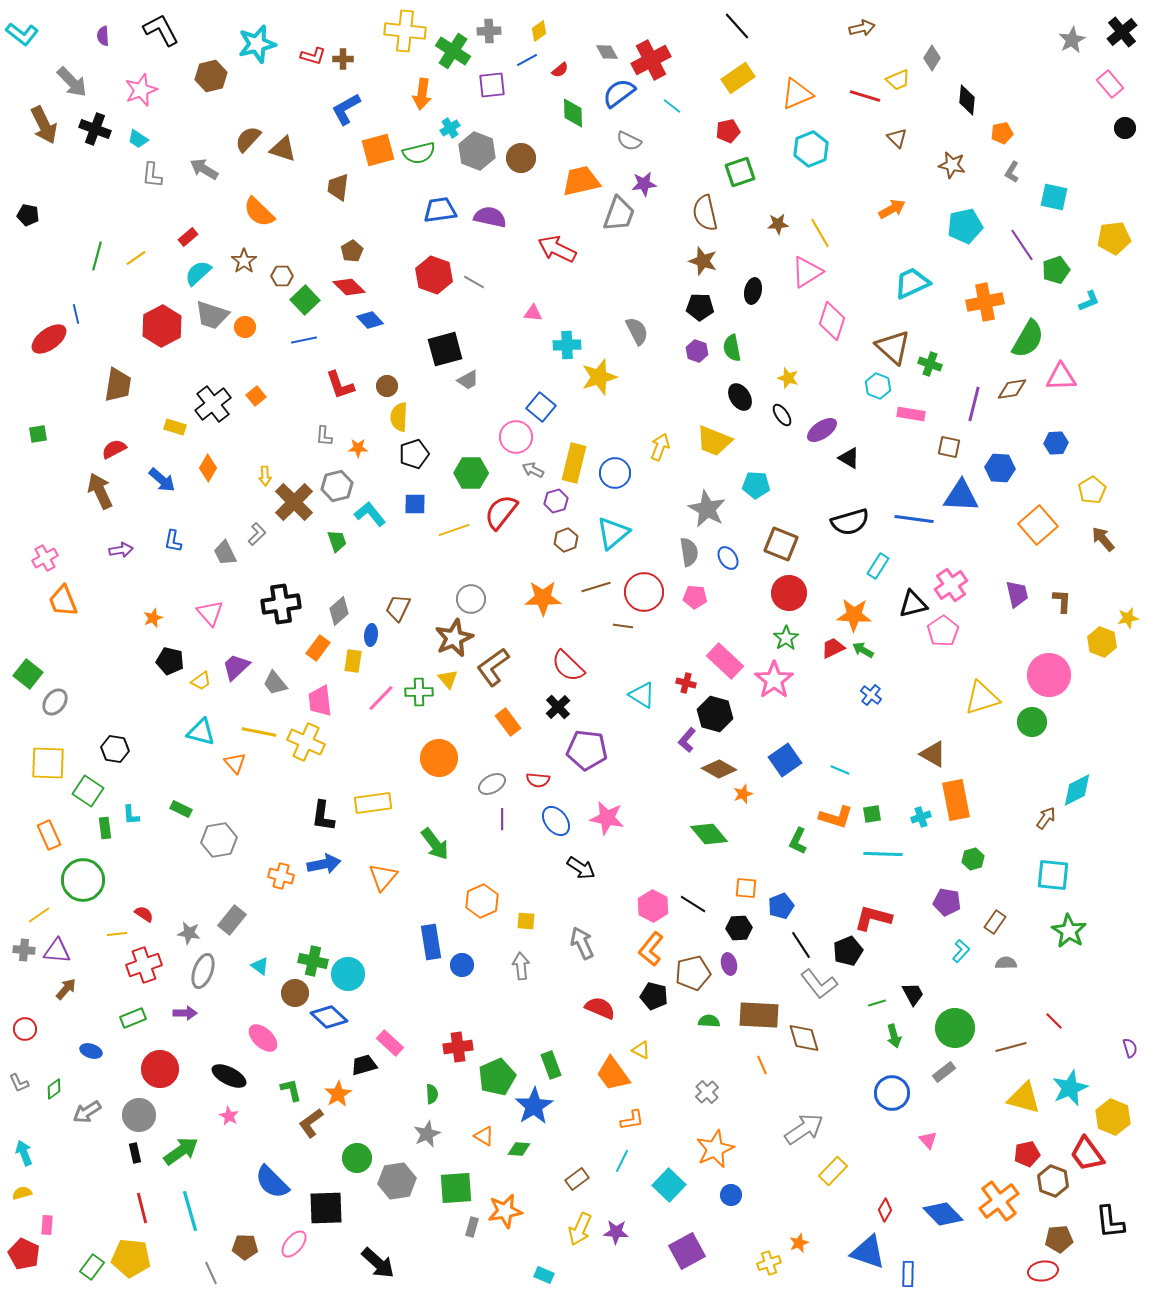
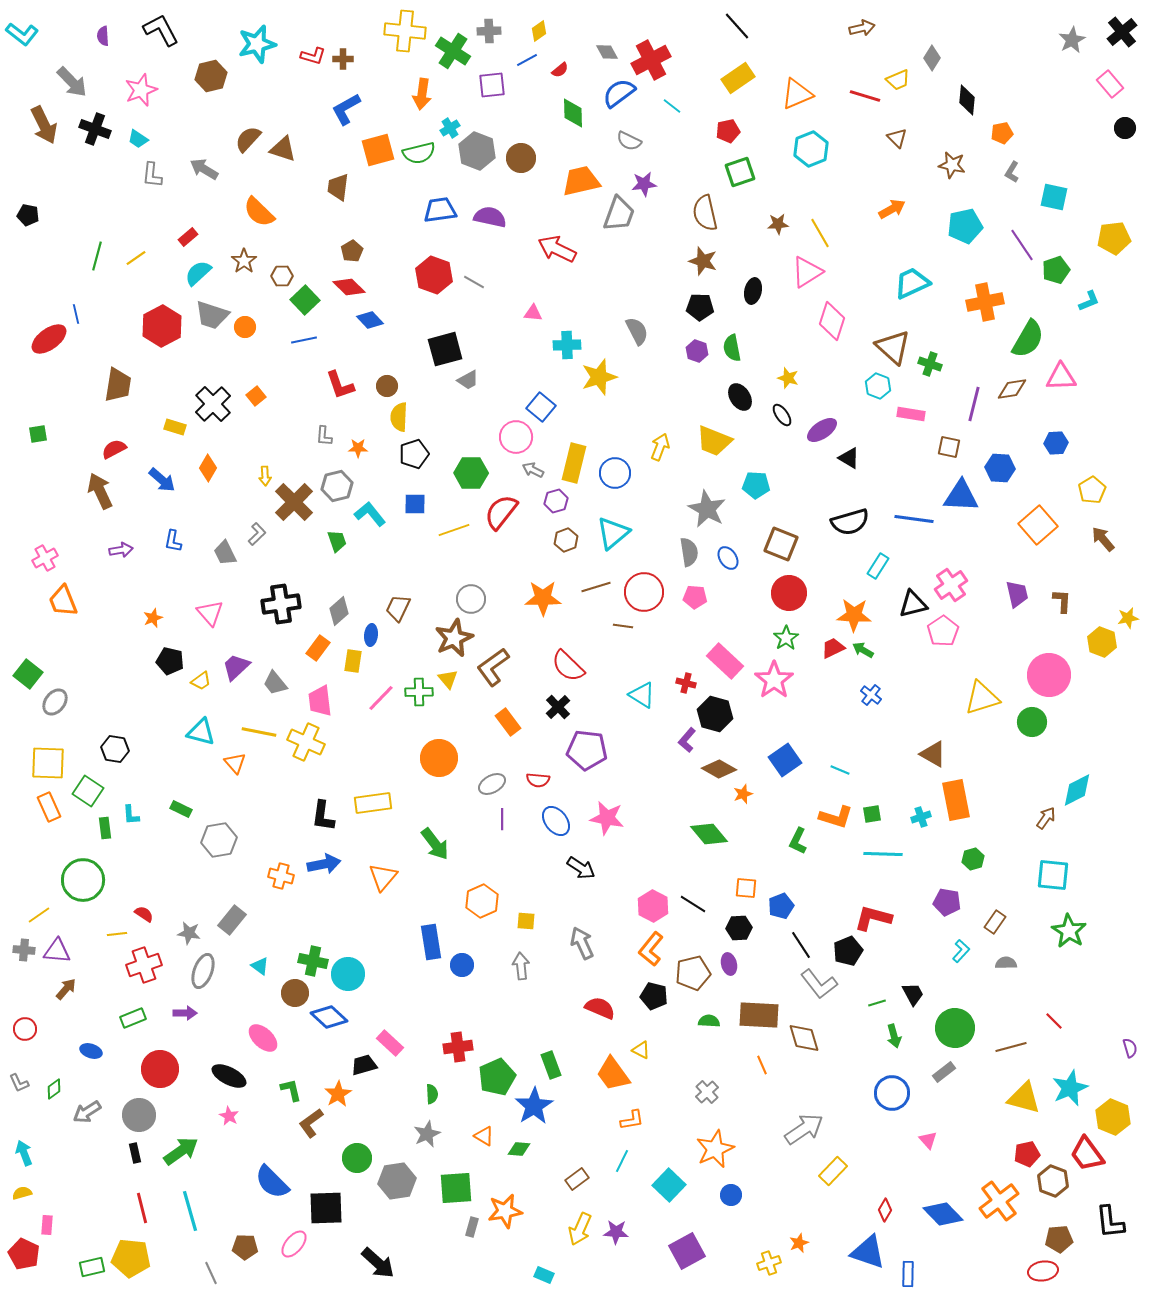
black cross at (213, 404): rotated 6 degrees counterclockwise
orange rectangle at (49, 835): moved 28 px up
green rectangle at (92, 1267): rotated 40 degrees clockwise
